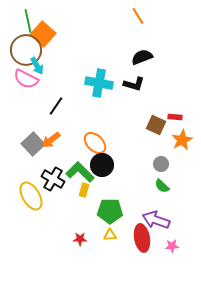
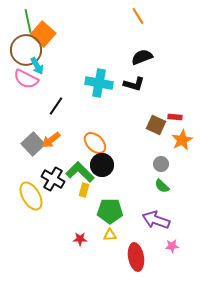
red ellipse: moved 6 px left, 19 px down
